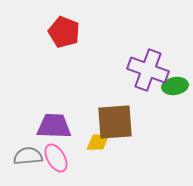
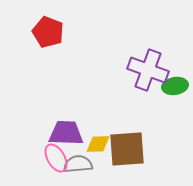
red pentagon: moved 16 px left
brown square: moved 12 px right, 27 px down
purple trapezoid: moved 12 px right, 7 px down
yellow diamond: moved 2 px down
gray semicircle: moved 50 px right, 8 px down
